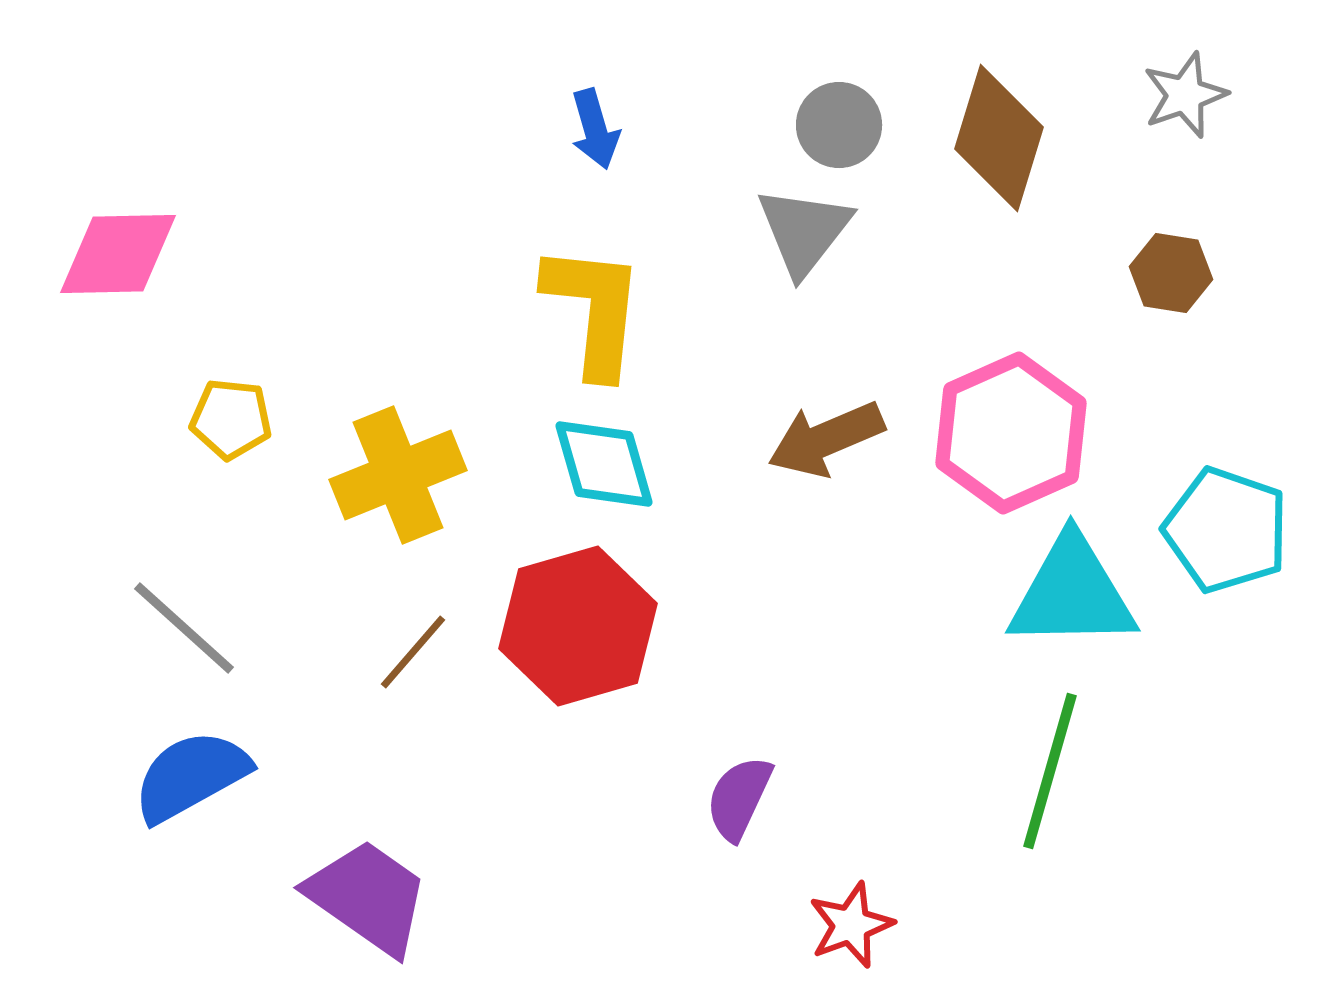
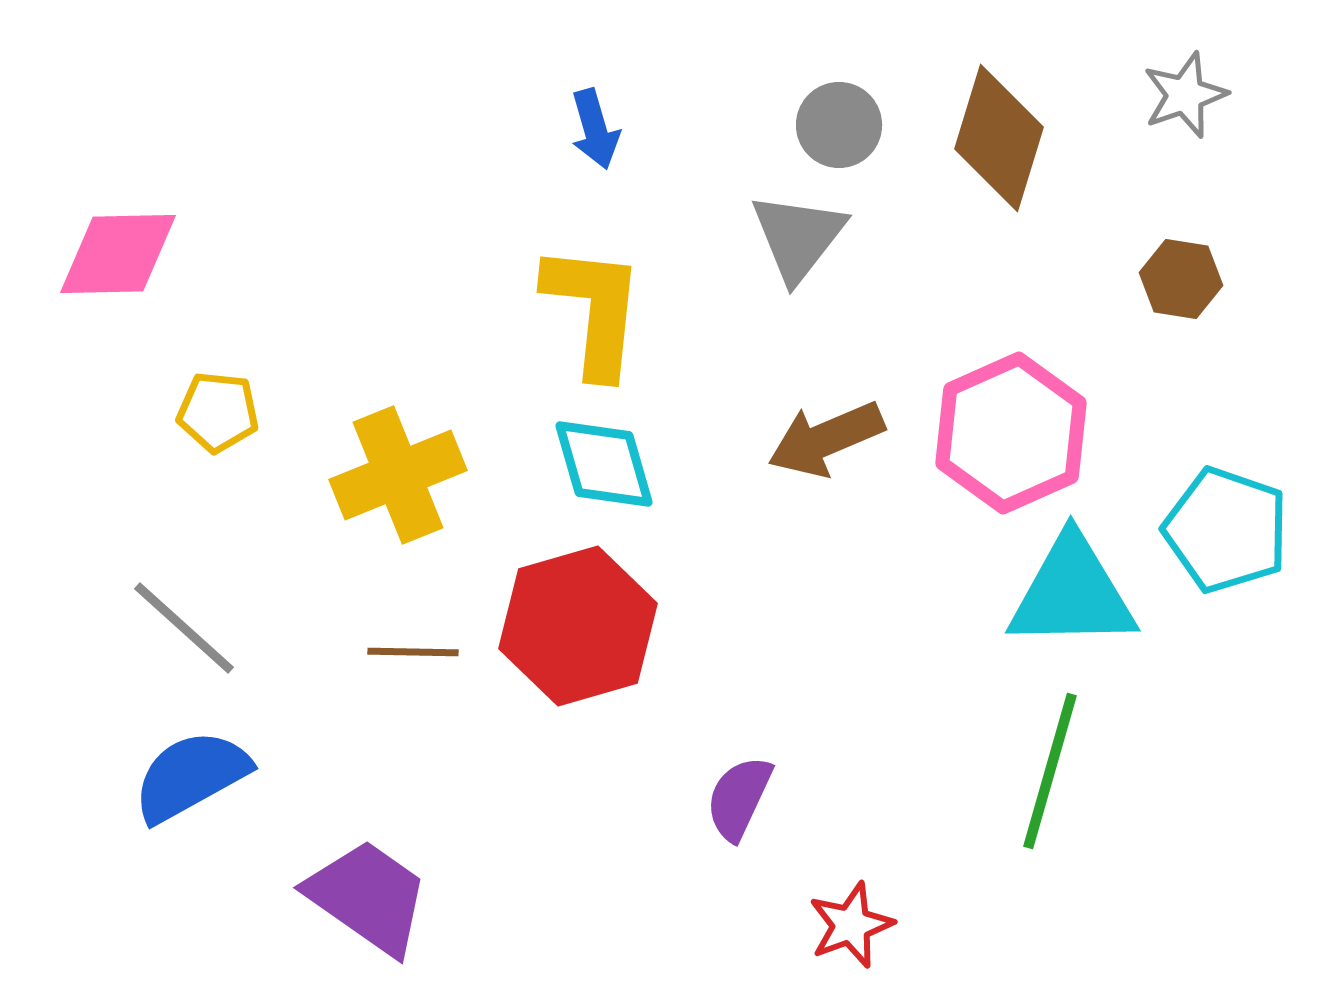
gray triangle: moved 6 px left, 6 px down
brown hexagon: moved 10 px right, 6 px down
yellow pentagon: moved 13 px left, 7 px up
brown line: rotated 50 degrees clockwise
